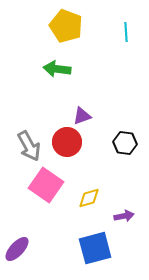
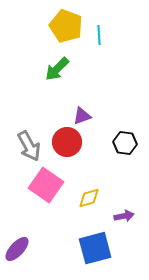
cyan line: moved 27 px left, 3 px down
green arrow: rotated 52 degrees counterclockwise
